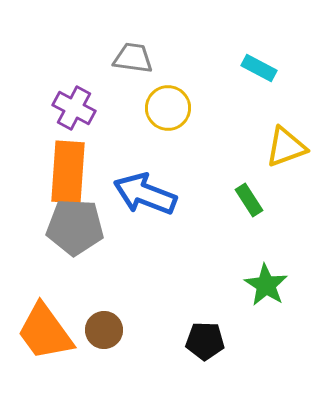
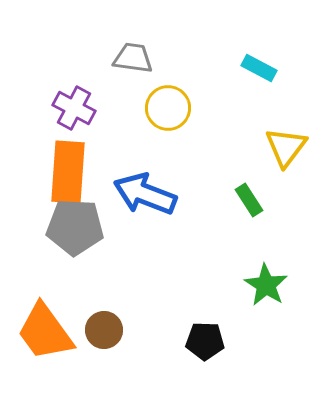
yellow triangle: rotated 33 degrees counterclockwise
